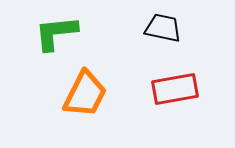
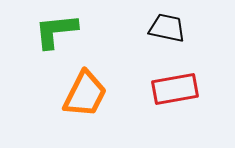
black trapezoid: moved 4 px right
green L-shape: moved 2 px up
